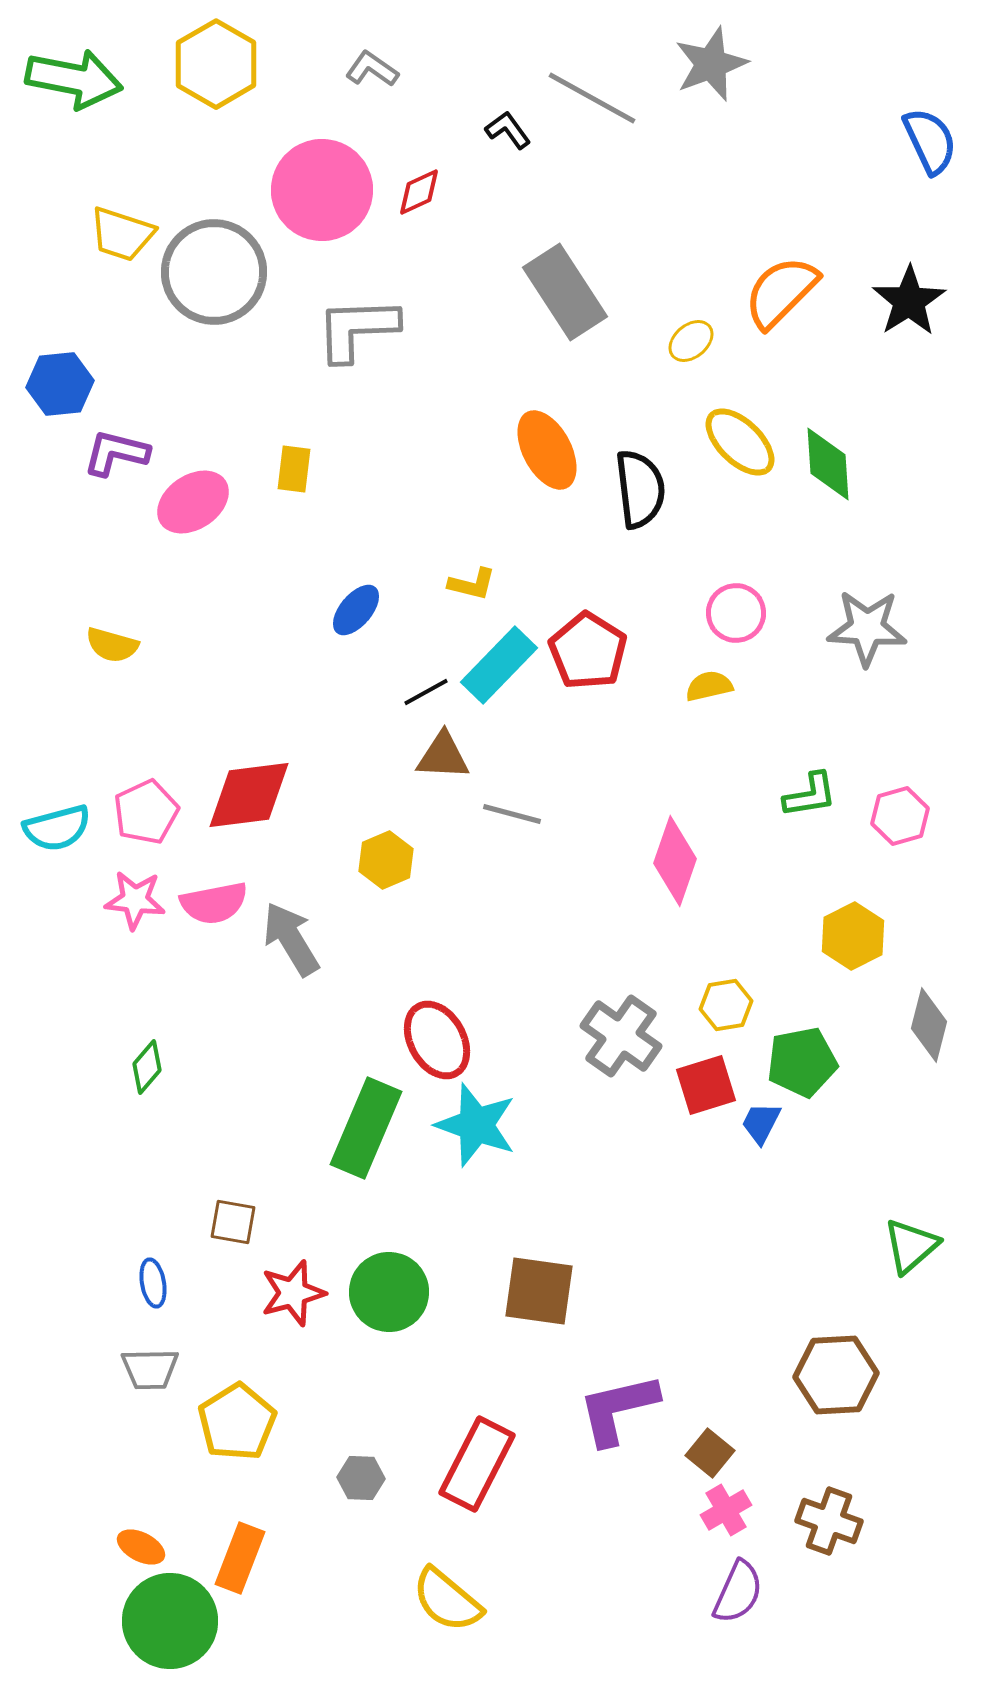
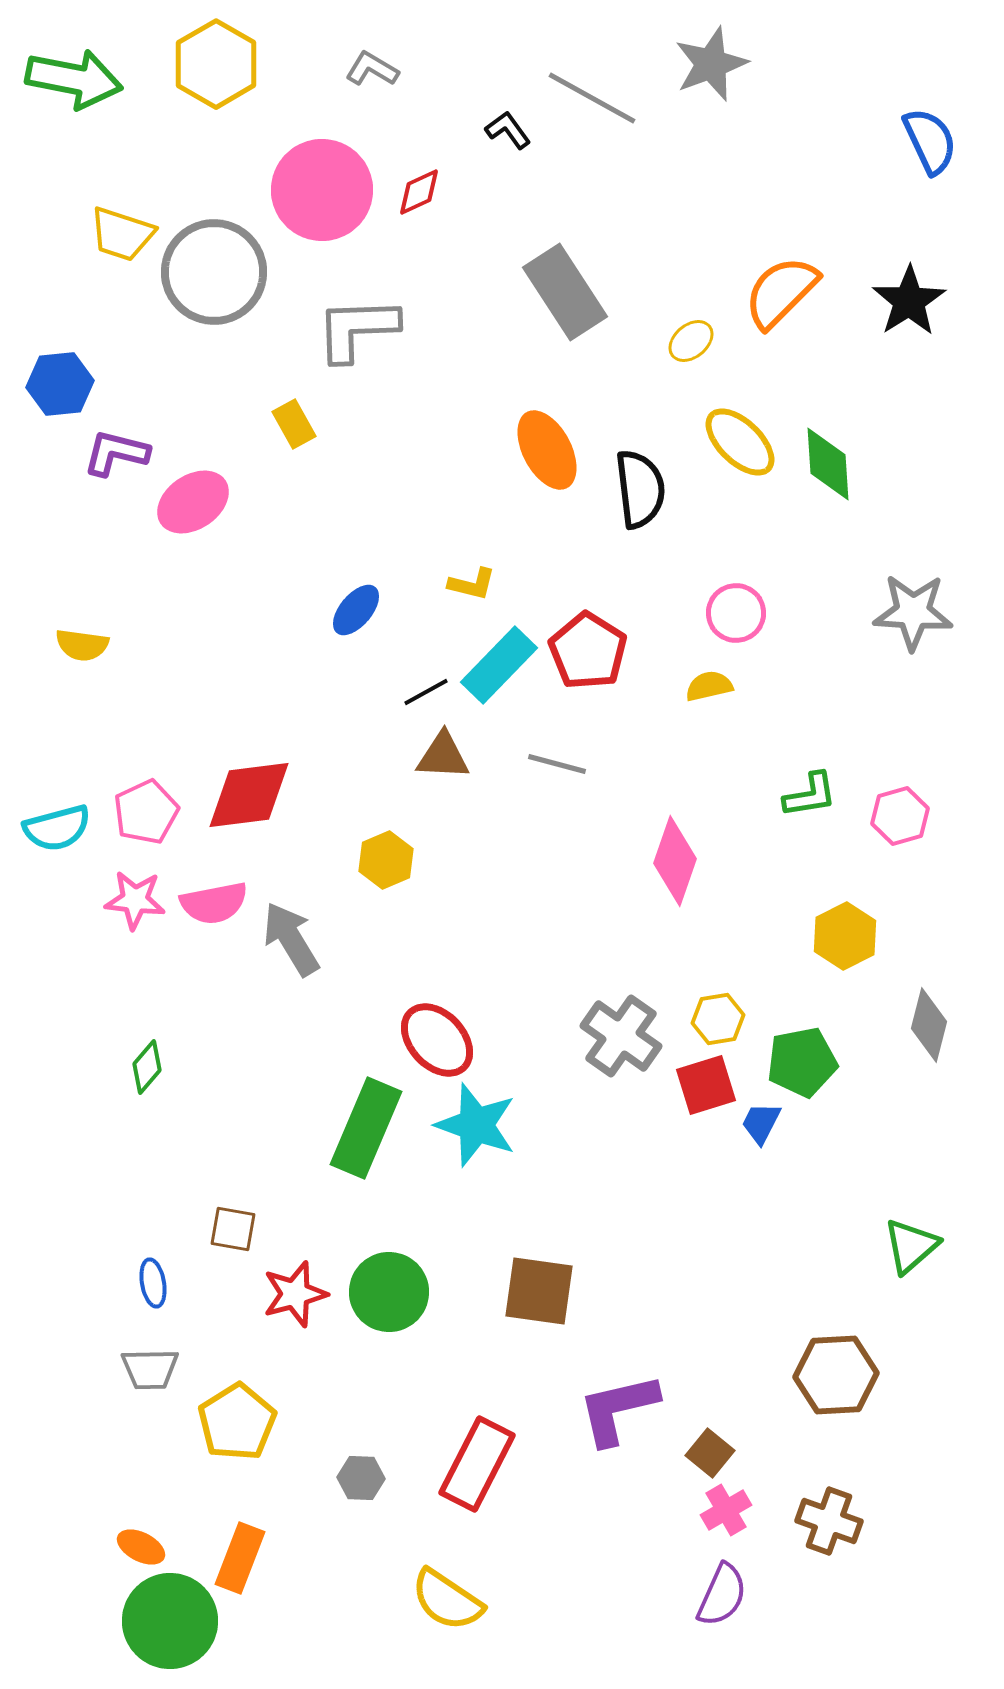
gray L-shape at (372, 69): rotated 4 degrees counterclockwise
yellow rectangle at (294, 469): moved 45 px up; rotated 36 degrees counterclockwise
gray star at (867, 628): moved 46 px right, 16 px up
yellow semicircle at (112, 645): moved 30 px left; rotated 8 degrees counterclockwise
gray line at (512, 814): moved 45 px right, 50 px up
yellow hexagon at (853, 936): moved 8 px left
yellow hexagon at (726, 1005): moved 8 px left, 14 px down
red ellipse at (437, 1040): rotated 14 degrees counterclockwise
brown square at (233, 1222): moved 7 px down
red star at (293, 1293): moved 2 px right, 1 px down
purple semicircle at (738, 1592): moved 16 px left, 3 px down
yellow semicircle at (447, 1600): rotated 6 degrees counterclockwise
